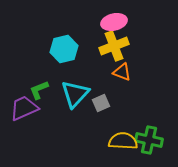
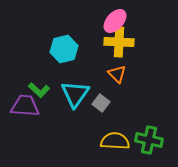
pink ellipse: moved 1 px right, 1 px up; rotated 35 degrees counterclockwise
yellow cross: moved 5 px right, 4 px up; rotated 24 degrees clockwise
orange triangle: moved 5 px left, 2 px down; rotated 24 degrees clockwise
green L-shape: rotated 115 degrees counterclockwise
cyan triangle: rotated 8 degrees counterclockwise
gray square: rotated 30 degrees counterclockwise
purple trapezoid: moved 1 px right, 2 px up; rotated 28 degrees clockwise
yellow semicircle: moved 8 px left
